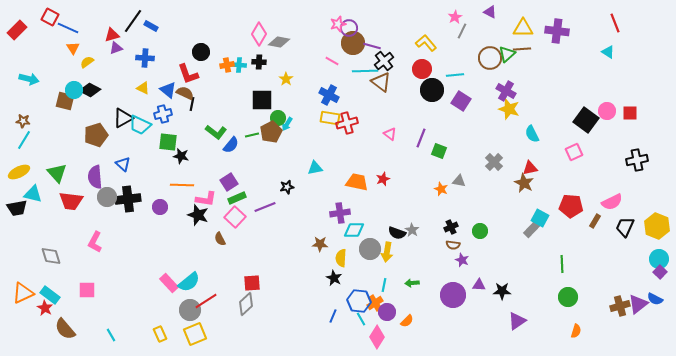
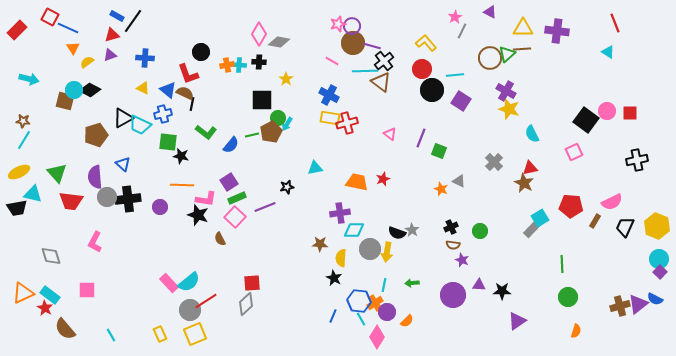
blue rectangle at (151, 26): moved 34 px left, 10 px up
purple circle at (349, 28): moved 3 px right, 2 px up
purple triangle at (116, 48): moved 6 px left, 7 px down
green L-shape at (216, 132): moved 10 px left
gray triangle at (459, 181): rotated 16 degrees clockwise
cyan square at (540, 218): rotated 30 degrees clockwise
